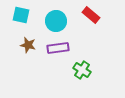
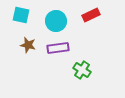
red rectangle: rotated 66 degrees counterclockwise
